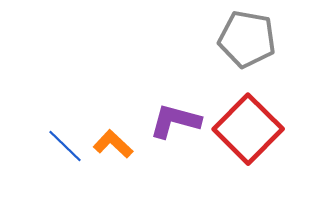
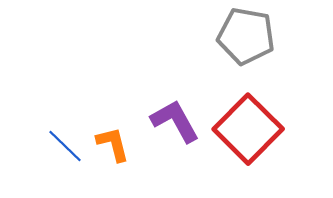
gray pentagon: moved 1 px left, 3 px up
purple L-shape: rotated 46 degrees clockwise
orange L-shape: rotated 33 degrees clockwise
